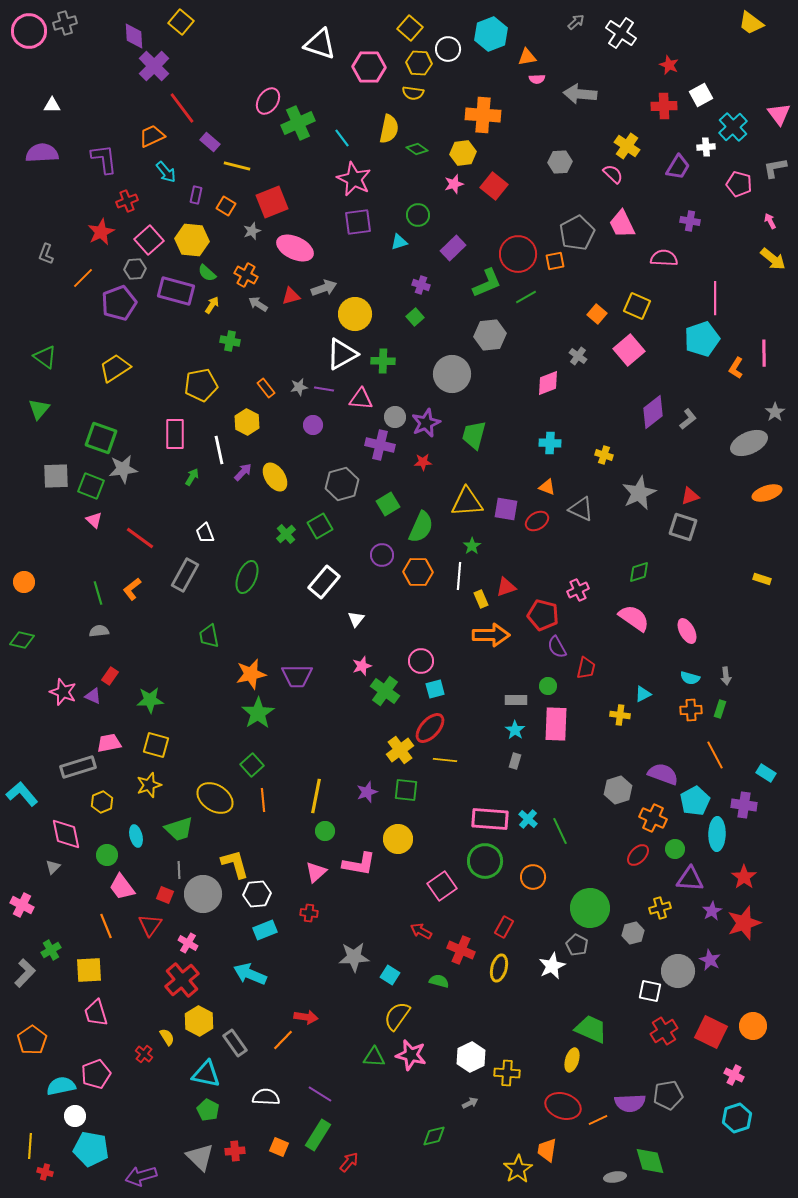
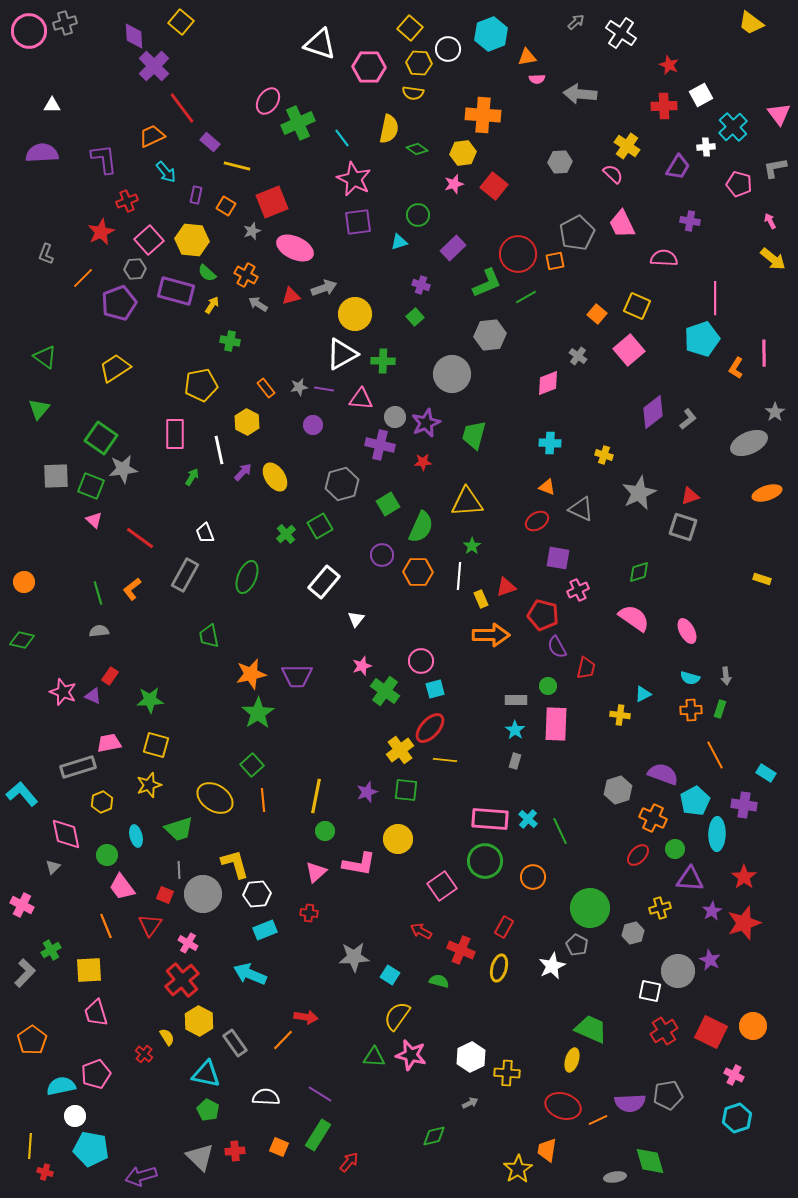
green square at (101, 438): rotated 16 degrees clockwise
purple square at (506, 509): moved 52 px right, 49 px down
